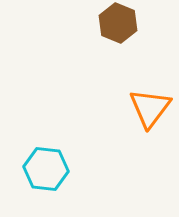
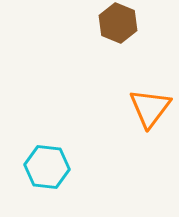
cyan hexagon: moved 1 px right, 2 px up
